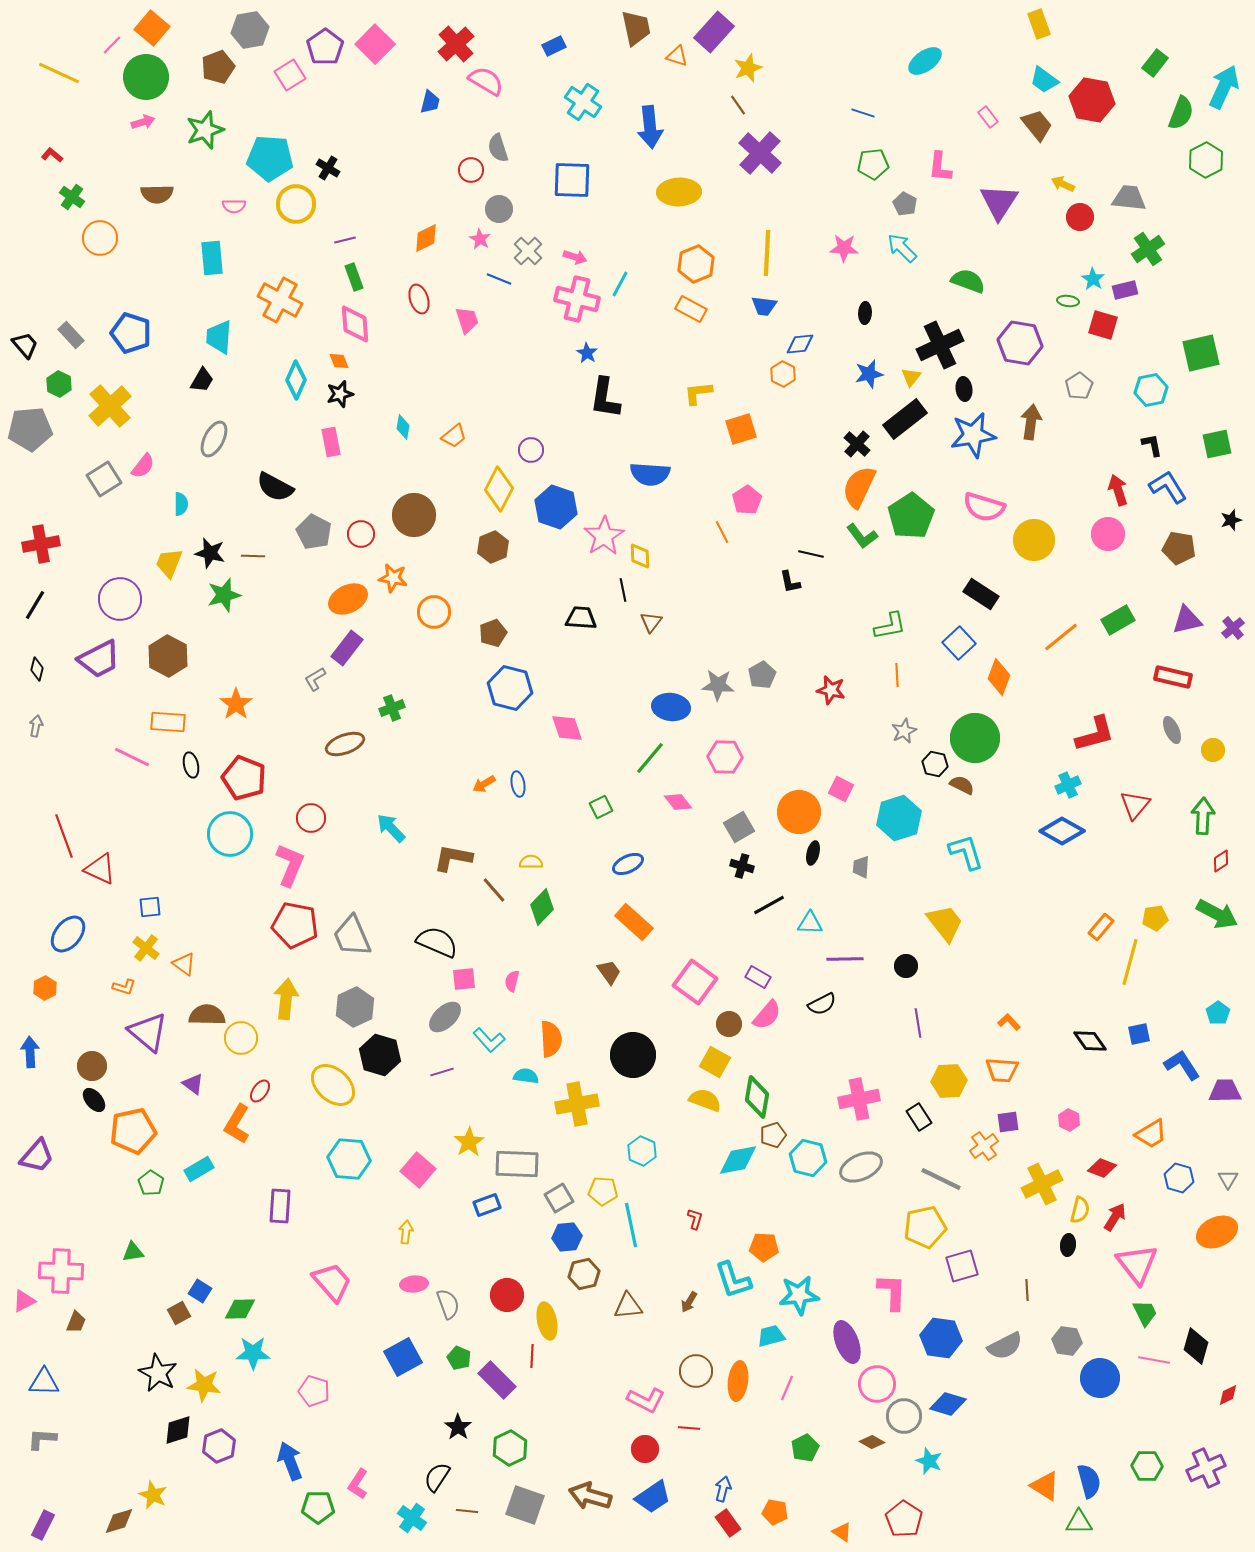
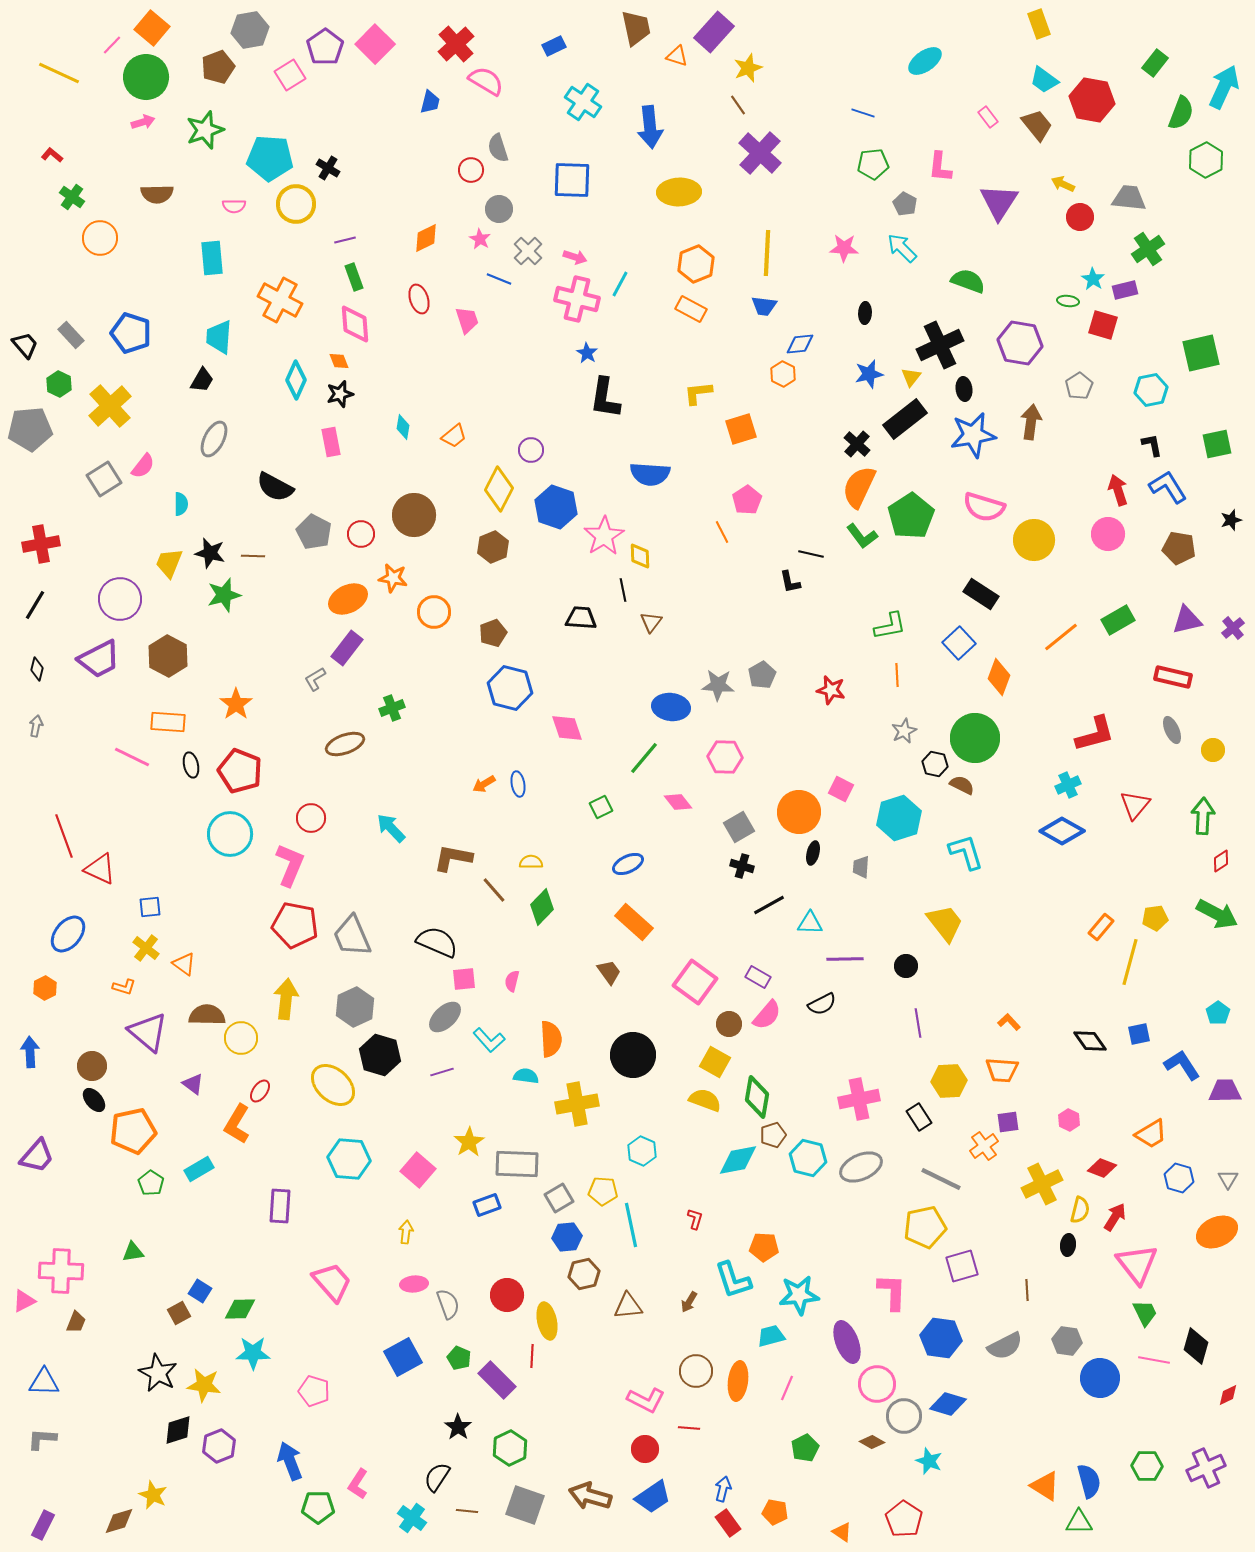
green line at (650, 758): moved 6 px left
red pentagon at (244, 778): moved 4 px left, 7 px up
